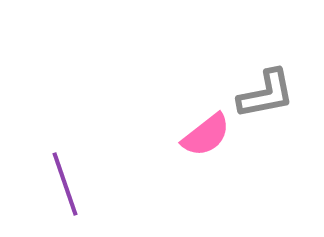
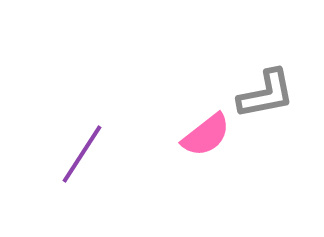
purple line: moved 17 px right, 30 px up; rotated 52 degrees clockwise
